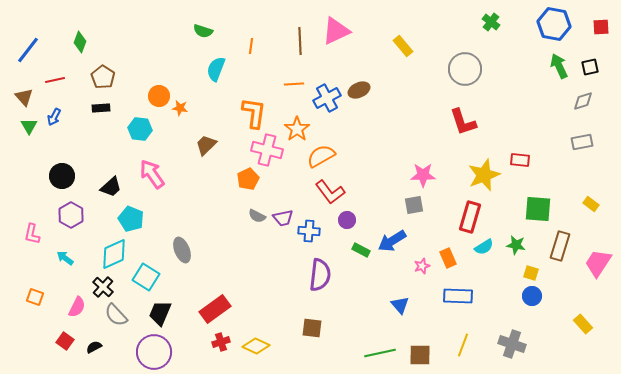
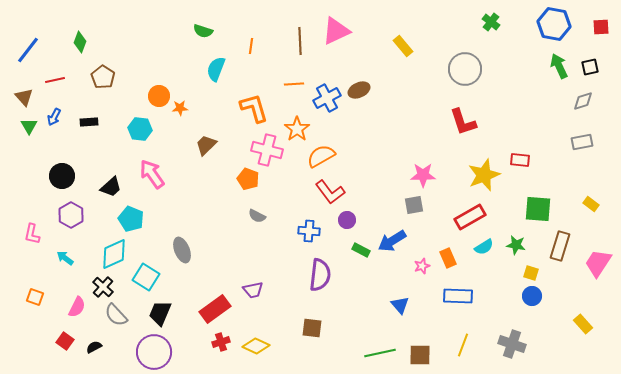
black rectangle at (101, 108): moved 12 px left, 14 px down
orange star at (180, 108): rotated 14 degrees counterclockwise
orange L-shape at (254, 113): moved 5 px up; rotated 24 degrees counterclockwise
orange pentagon at (248, 179): rotated 25 degrees counterclockwise
red rectangle at (470, 217): rotated 44 degrees clockwise
purple trapezoid at (283, 218): moved 30 px left, 72 px down
